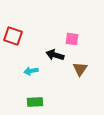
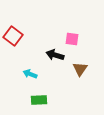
red square: rotated 18 degrees clockwise
cyan arrow: moved 1 px left, 3 px down; rotated 32 degrees clockwise
green rectangle: moved 4 px right, 2 px up
